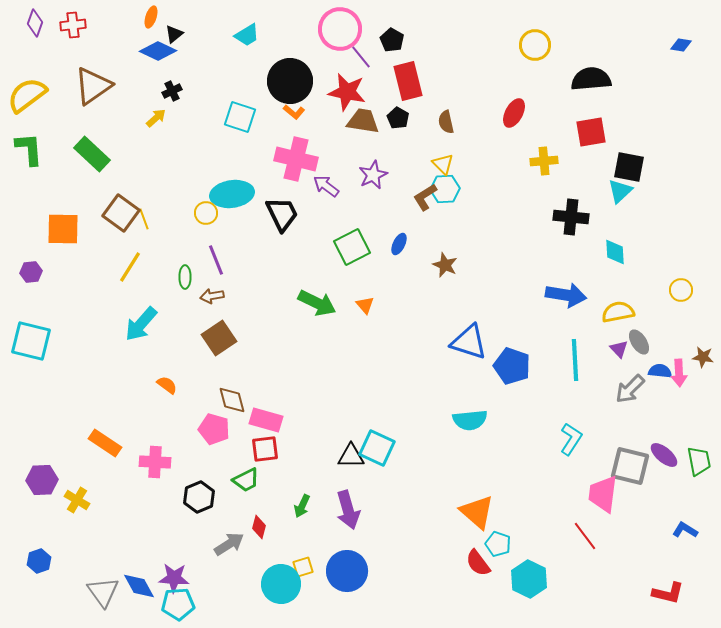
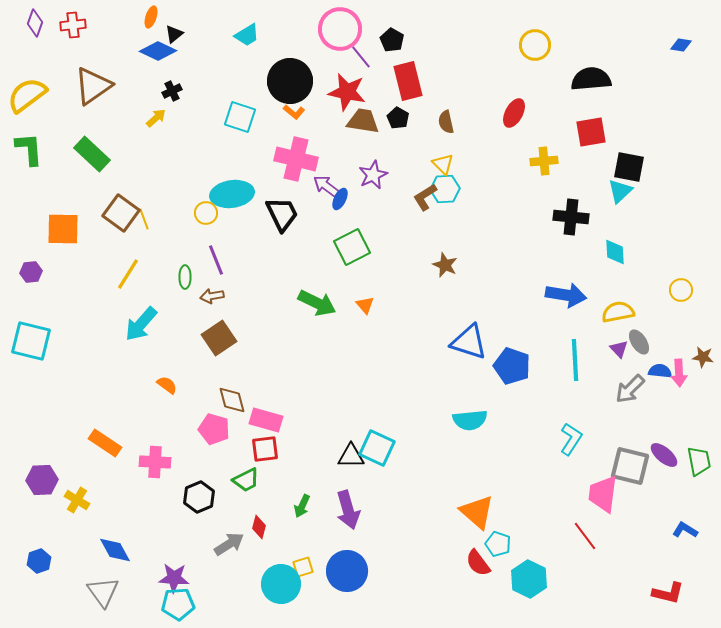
blue ellipse at (399, 244): moved 59 px left, 45 px up
yellow line at (130, 267): moved 2 px left, 7 px down
blue diamond at (139, 586): moved 24 px left, 36 px up
